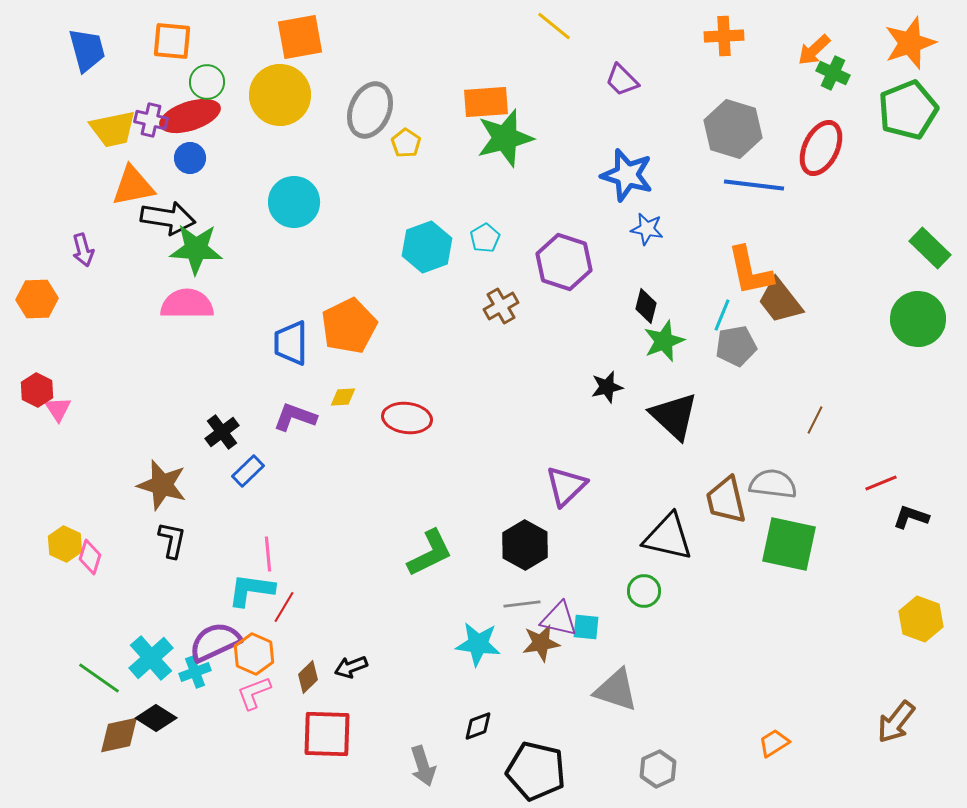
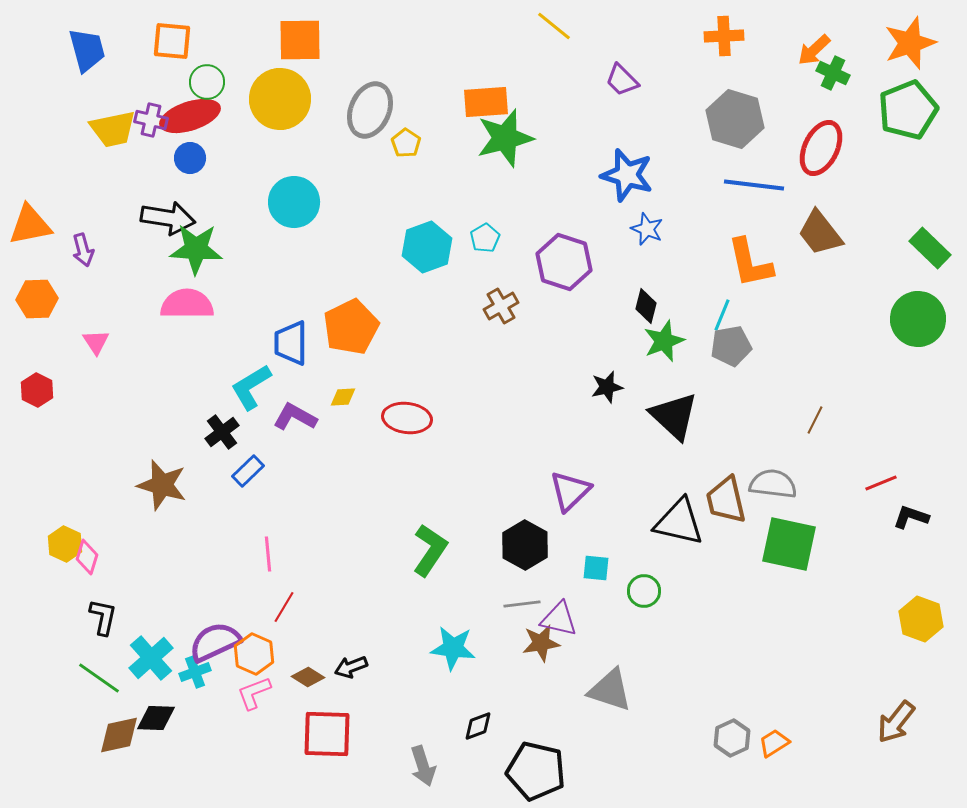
orange square at (300, 37): moved 3 px down; rotated 9 degrees clockwise
yellow circle at (280, 95): moved 4 px down
gray hexagon at (733, 129): moved 2 px right, 10 px up
orange triangle at (133, 186): moved 103 px left, 39 px down
blue star at (647, 229): rotated 12 degrees clockwise
orange L-shape at (750, 271): moved 8 px up
brown trapezoid at (780, 301): moved 40 px right, 68 px up
orange pentagon at (349, 326): moved 2 px right, 1 px down
gray pentagon at (736, 346): moved 5 px left
pink triangle at (58, 409): moved 38 px right, 67 px up
purple L-shape at (295, 417): rotated 9 degrees clockwise
purple triangle at (566, 486): moved 4 px right, 5 px down
black triangle at (668, 537): moved 11 px right, 15 px up
black L-shape at (172, 540): moved 69 px left, 77 px down
green L-shape at (430, 553): moved 3 px up; rotated 30 degrees counterclockwise
pink diamond at (90, 557): moved 3 px left
cyan L-shape at (251, 590): moved 203 px up; rotated 39 degrees counterclockwise
cyan square at (586, 627): moved 10 px right, 59 px up
cyan star at (478, 644): moved 25 px left, 4 px down
brown diamond at (308, 677): rotated 76 degrees clockwise
gray triangle at (616, 690): moved 6 px left
black diamond at (156, 718): rotated 30 degrees counterclockwise
gray hexagon at (658, 769): moved 74 px right, 31 px up
